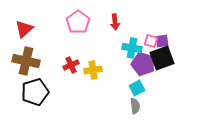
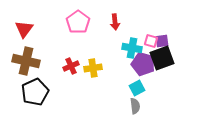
red triangle: rotated 12 degrees counterclockwise
red cross: moved 1 px down
yellow cross: moved 2 px up
black pentagon: rotated 8 degrees counterclockwise
